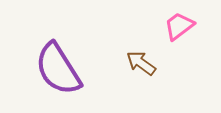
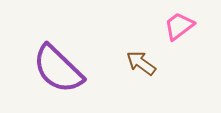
purple semicircle: rotated 14 degrees counterclockwise
